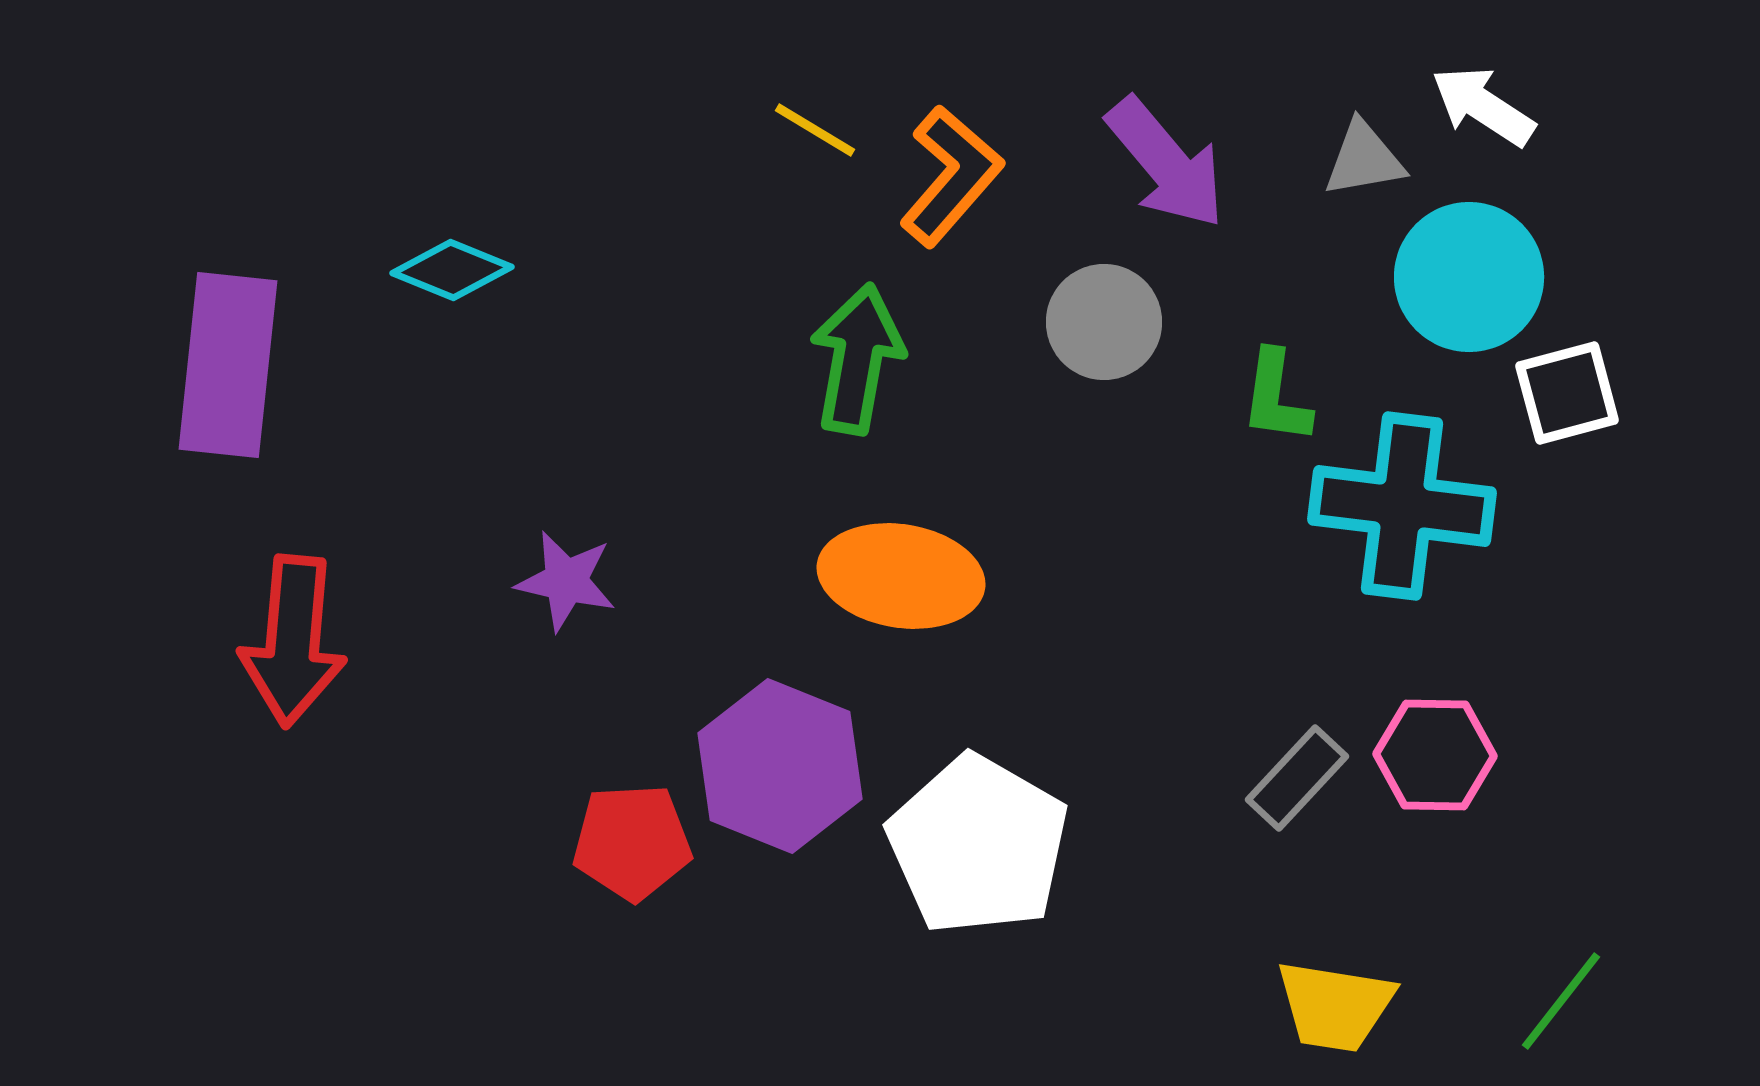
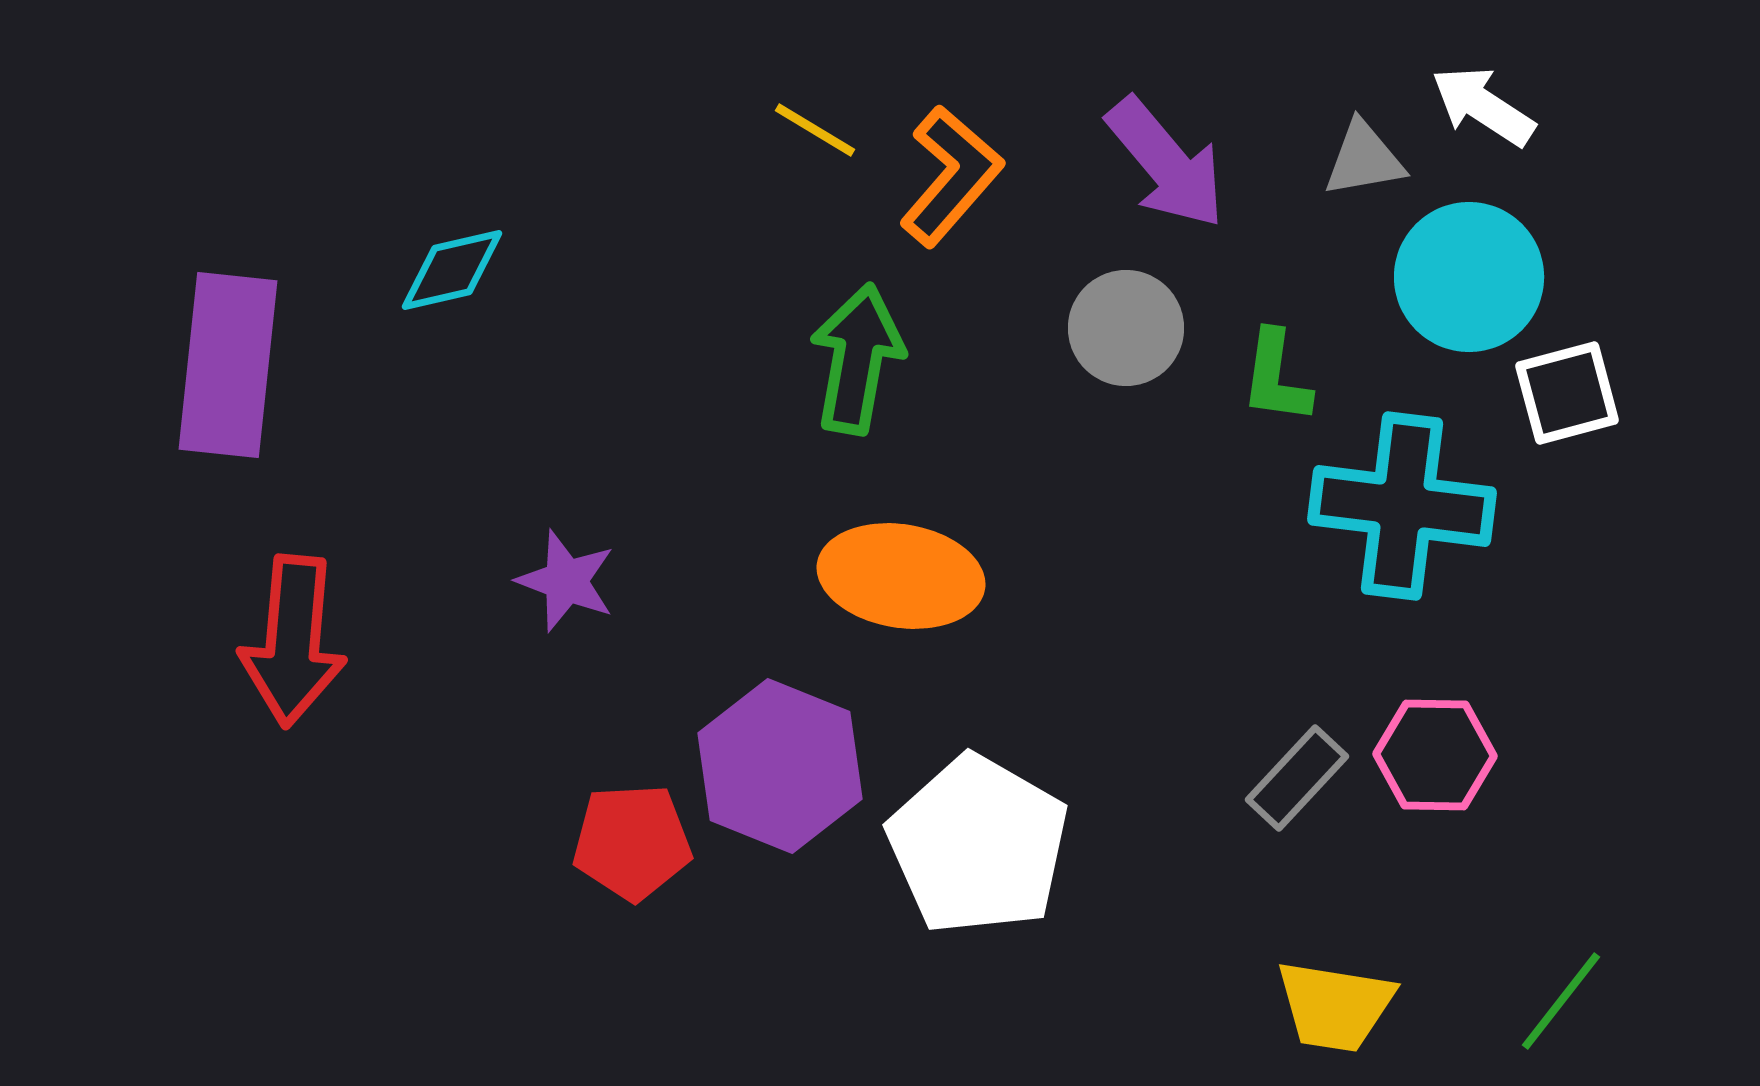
cyan diamond: rotated 35 degrees counterclockwise
gray circle: moved 22 px right, 6 px down
green L-shape: moved 20 px up
purple star: rotated 8 degrees clockwise
